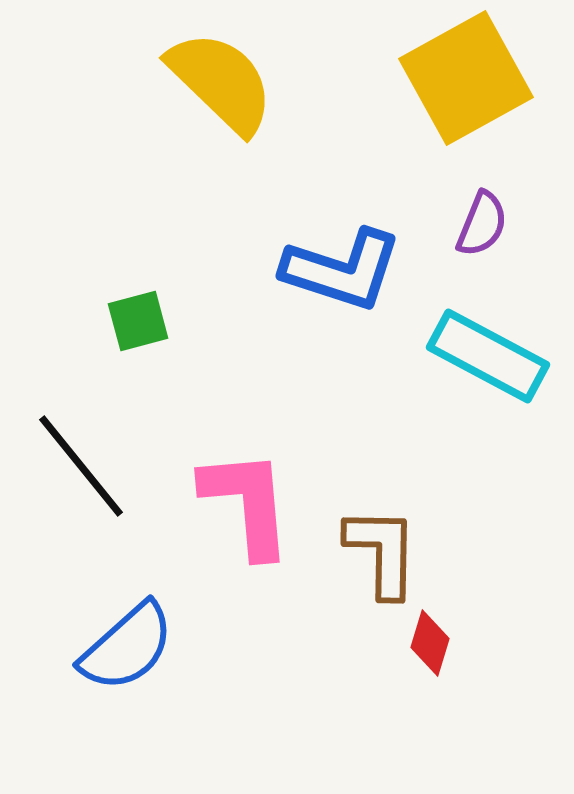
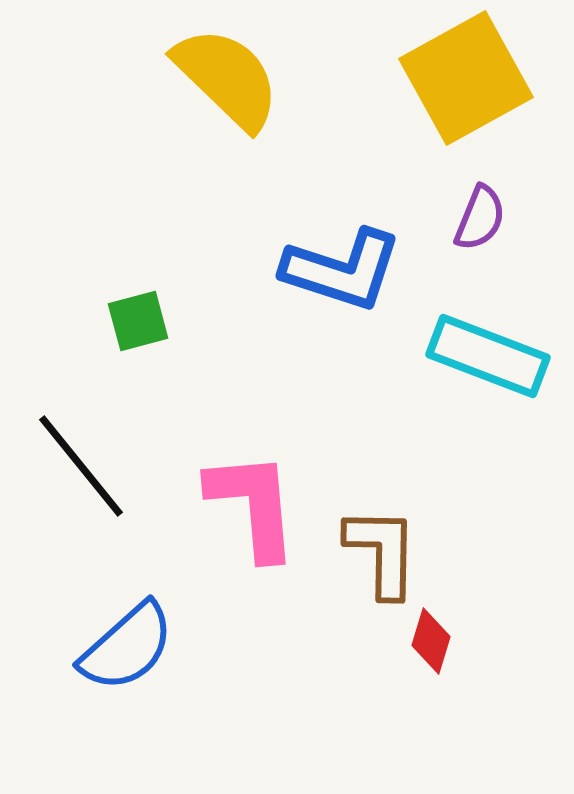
yellow semicircle: moved 6 px right, 4 px up
purple semicircle: moved 2 px left, 6 px up
cyan rectangle: rotated 7 degrees counterclockwise
pink L-shape: moved 6 px right, 2 px down
red diamond: moved 1 px right, 2 px up
